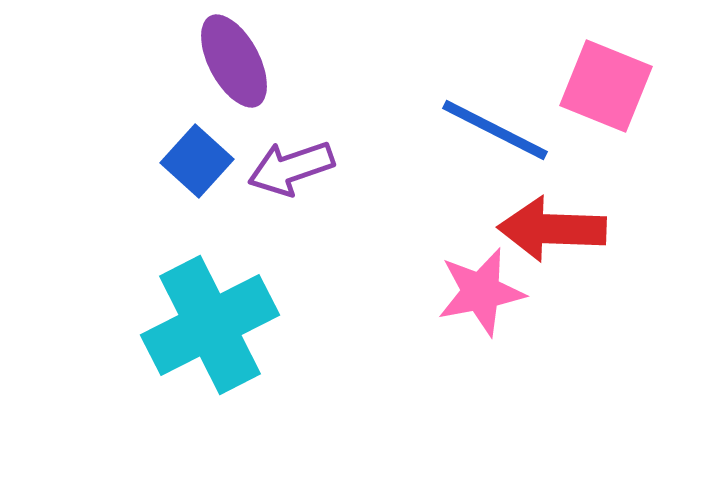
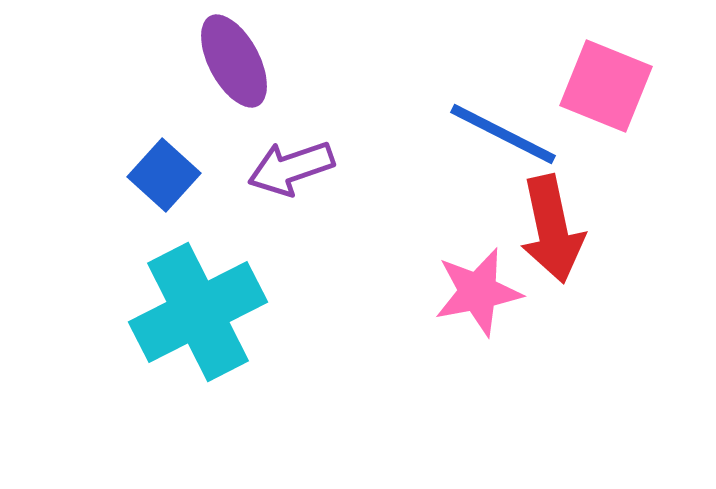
blue line: moved 8 px right, 4 px down
blue square: moved 33 px left, 14 px down
red arrow: rotated 104 degrees counterclockwise
pink star: moved 3 px left
cyan cross: moved 12 px left, 13 px up
